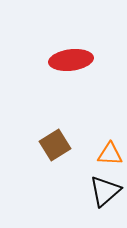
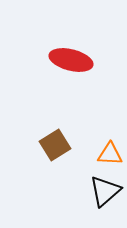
red ellipse: rotated 21 degrees clockwise
